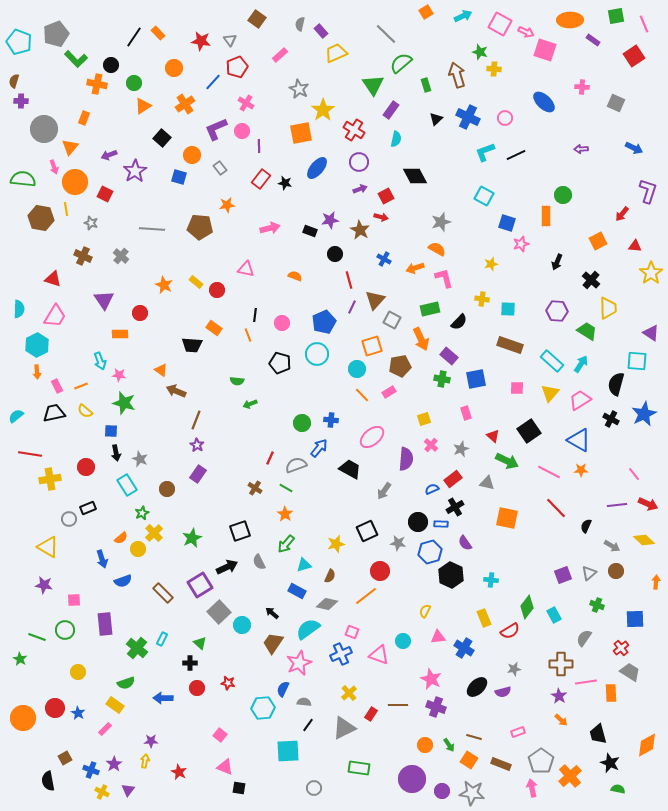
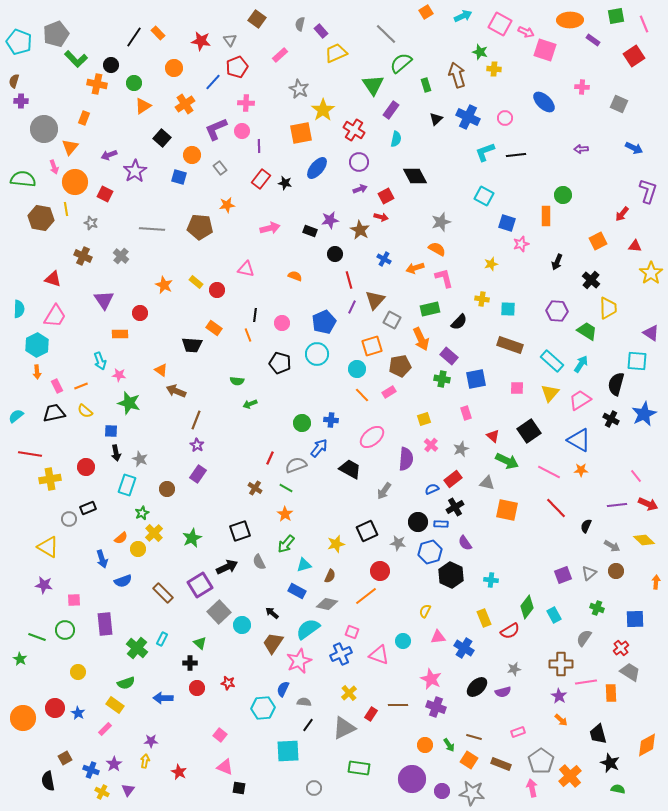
pink cross at (246, 103): rotated 28 degrees counterclockwise
gray square at (616, 103): moved 3 px right, 1 px down
black line at (516, 155): rotated 18 degrees clockwise
green star at (124, 403): moved 5 px right
pink line at (634, 474): moved 2 px right, 2 px down
cyan rectangle at (127, 485): rotated 50 degrees clockwise
orange square at (507, 518): moved 8 px up
green cross at (597, 605): moved 3 px down
pink star at (299, 663): moved 2 px up
